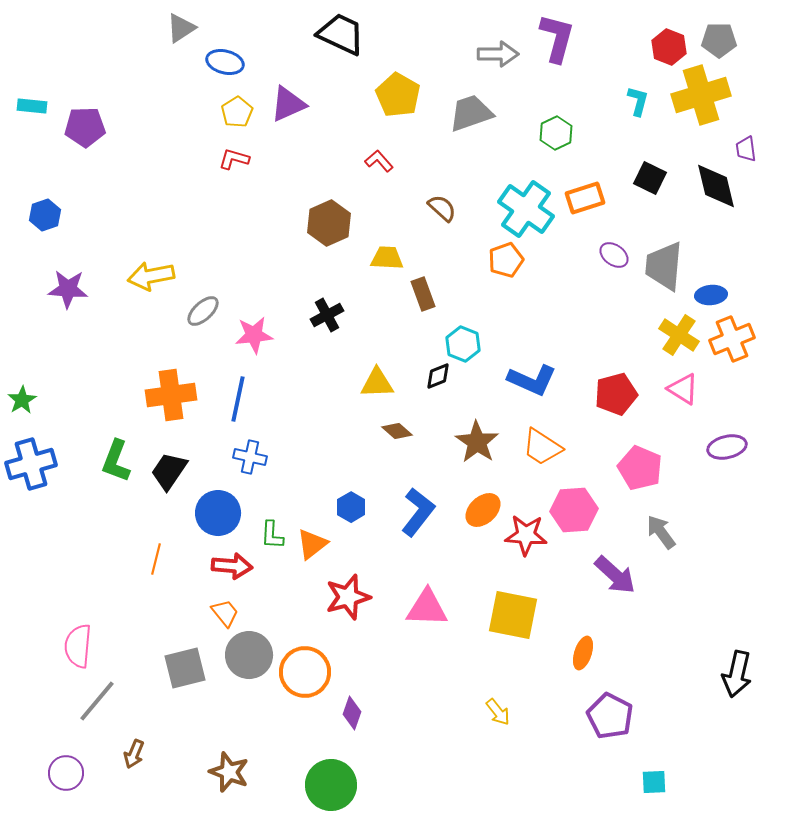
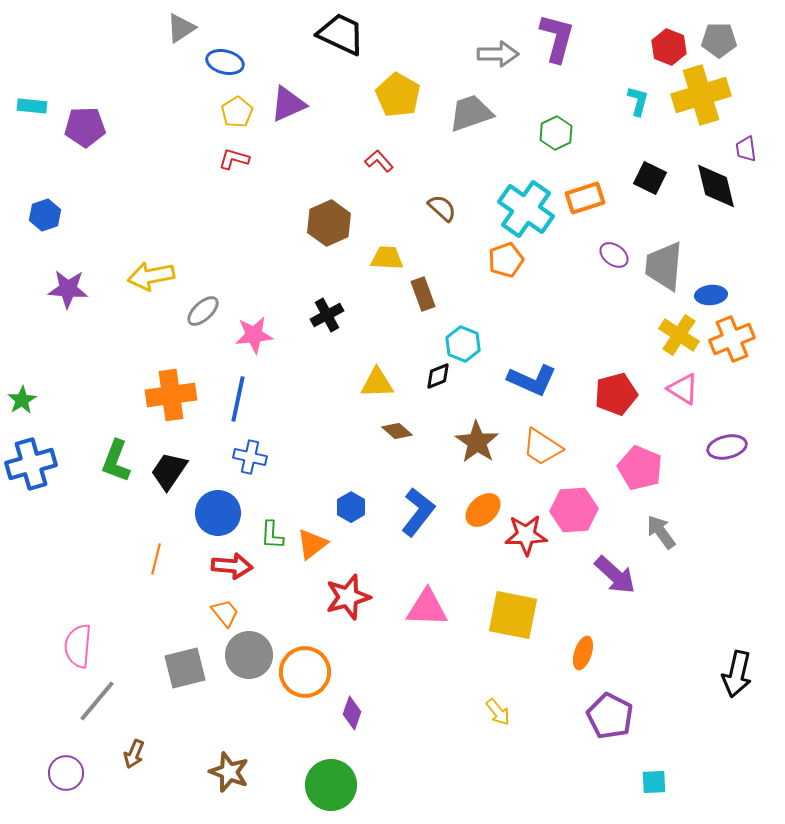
red star at (526, 535): rotated 6 degrees counterclockwise
